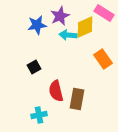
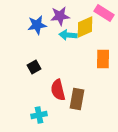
purple star: rotated 18 degrees clockwise
orange rectangle: rotated 36 degrees clockwise
red semicircle: moved 2 px right, 1 px up
